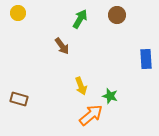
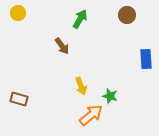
brown circle: moved 10 px right
